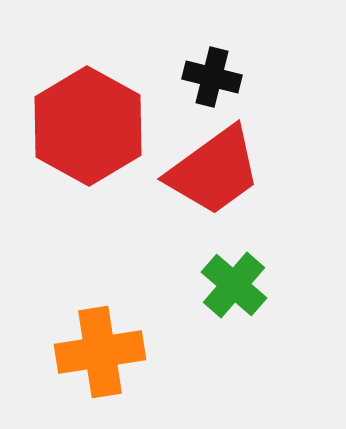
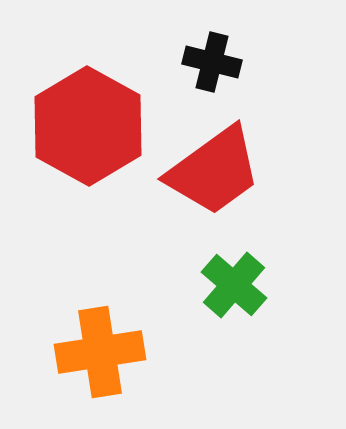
black cross: moved 15 px up
